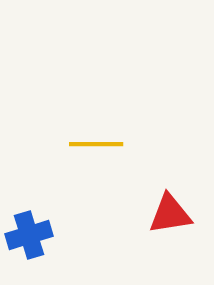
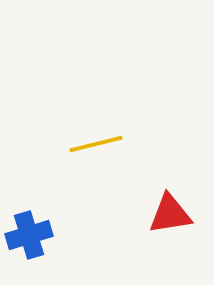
yellow line: rotated 14 degrees counterclockwise
